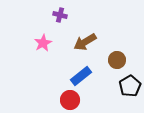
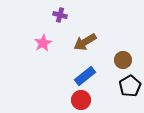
brown circle: moved 6 px right
blue rectangle: moved 4 px right
red circle: moved 11 px right
